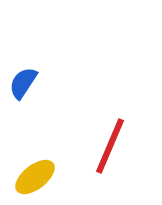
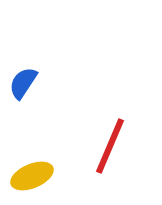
yellow ellipse: moved 3 px left, 1 px up; rotated 15 degrees clockwise
